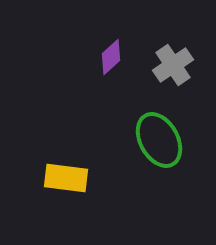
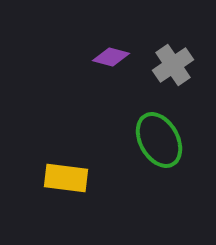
purple diamond: rotated 57 degrees clockwise
